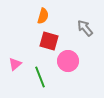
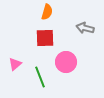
orange semicircle: moved 4 px right, 4 px up
gray arrow: rotated 36 degrees counterclockwise
red square: moved 4 px left, 3 px up; rotated 18 degrees counterclockwise
pink circle: moved 2 px left, 1 px down
